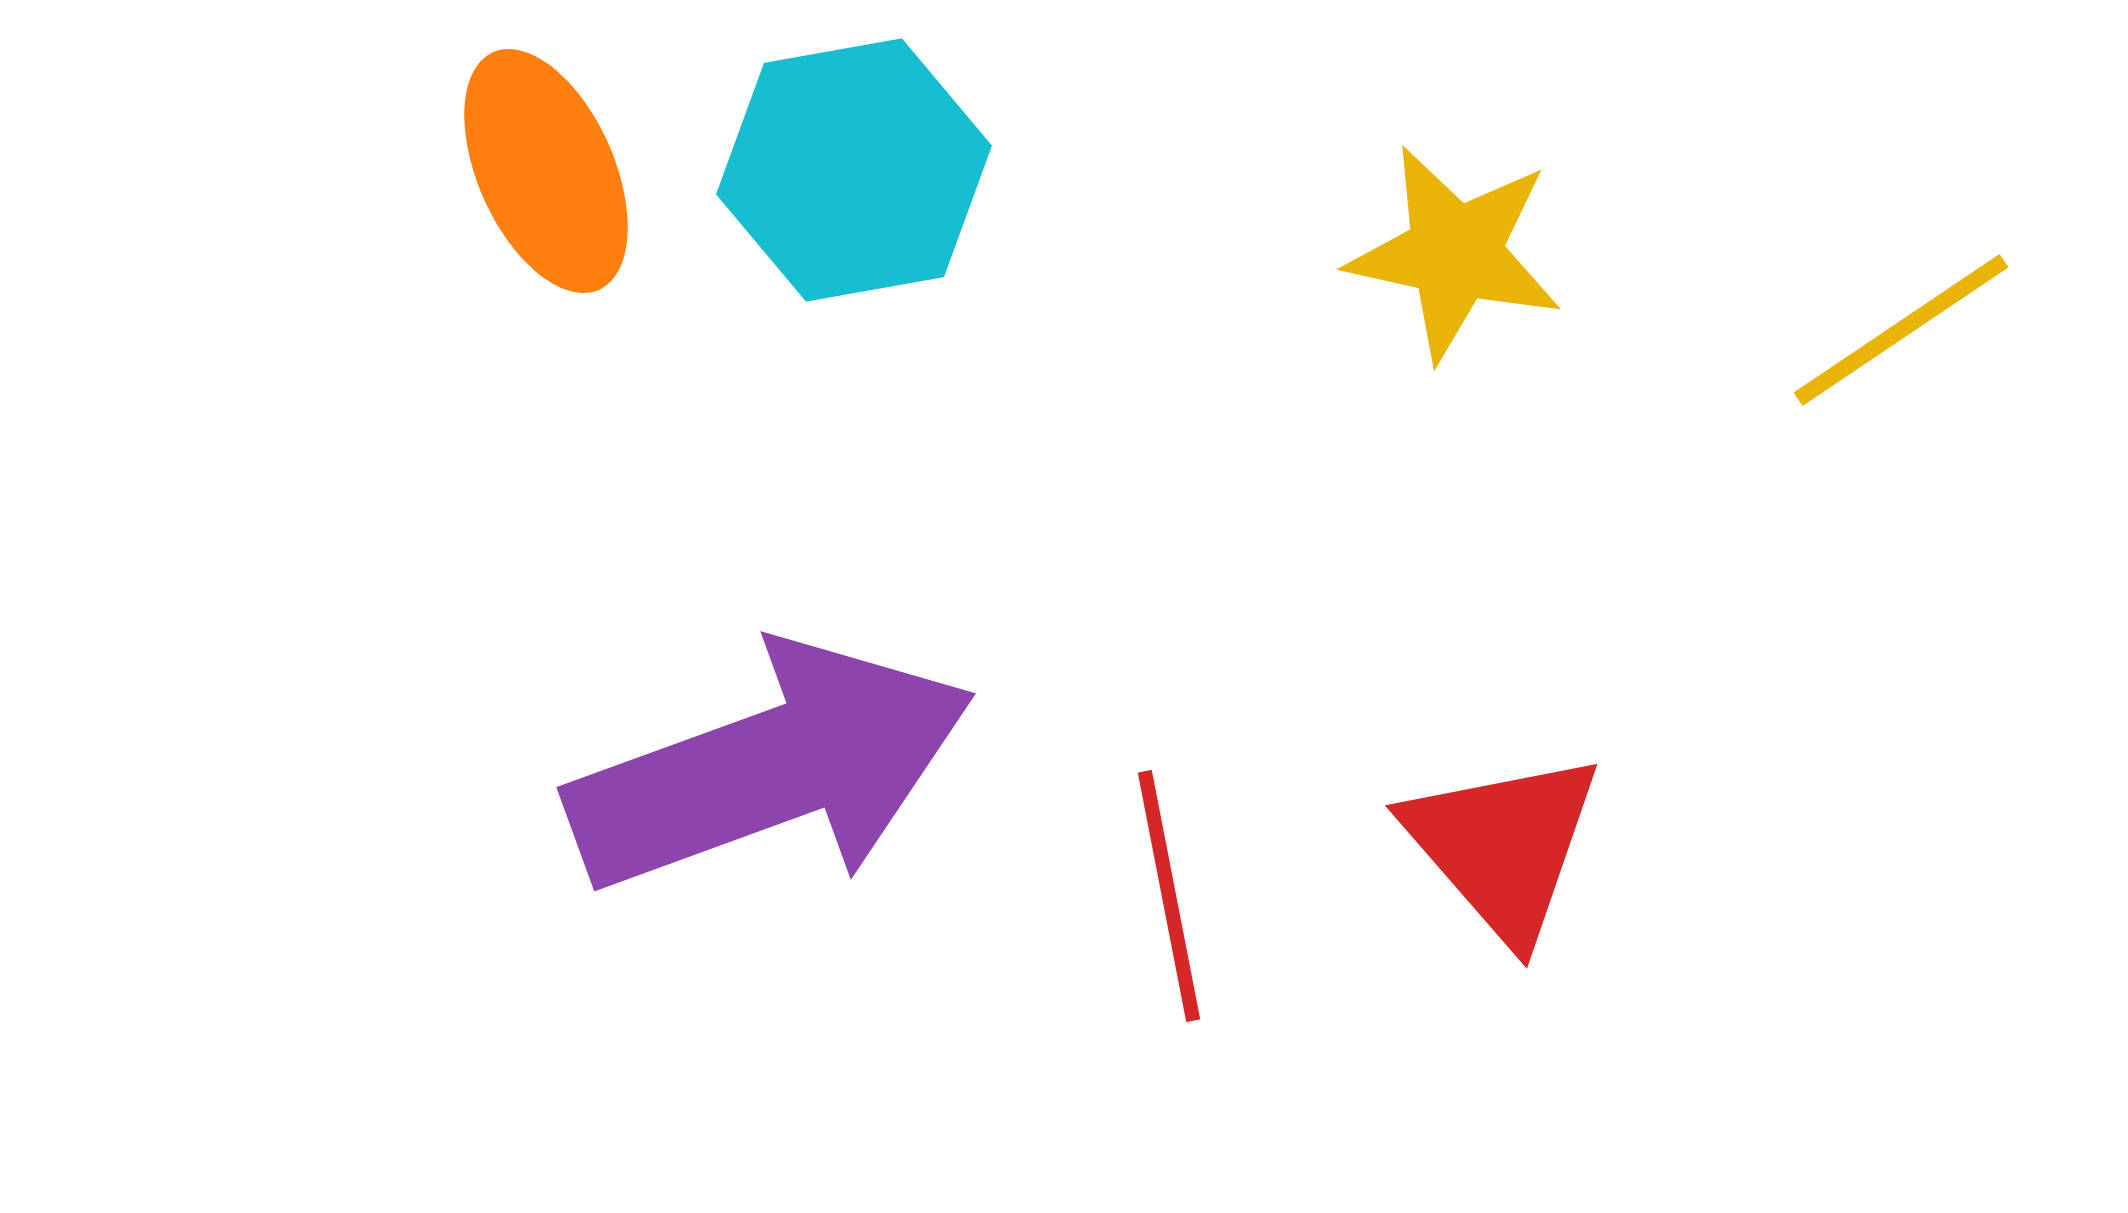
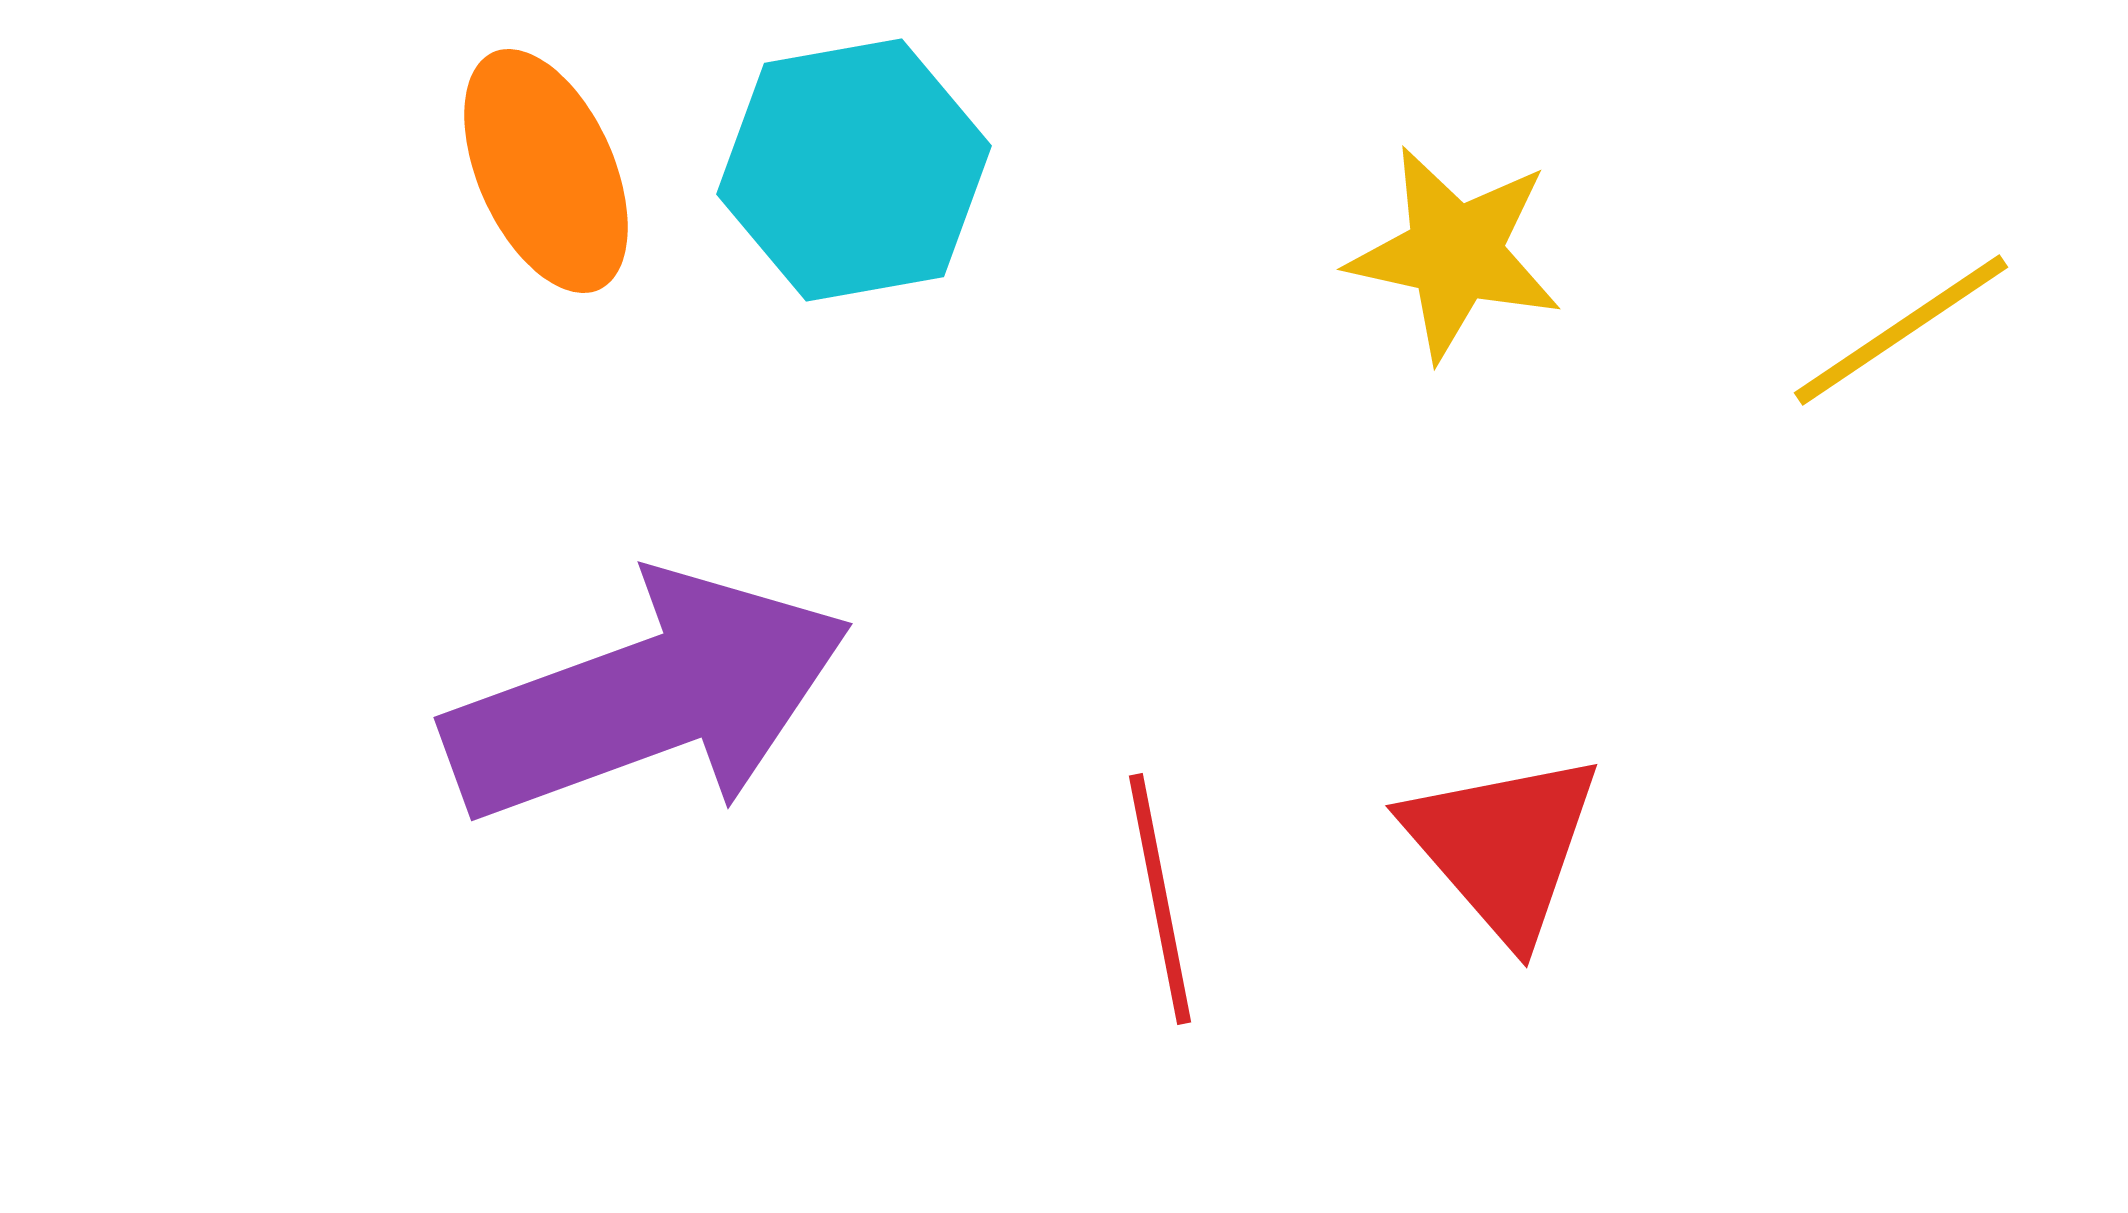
purple arrow: moved 123 px left, 70 px up
red line: moved 9 px left, 3 px down
